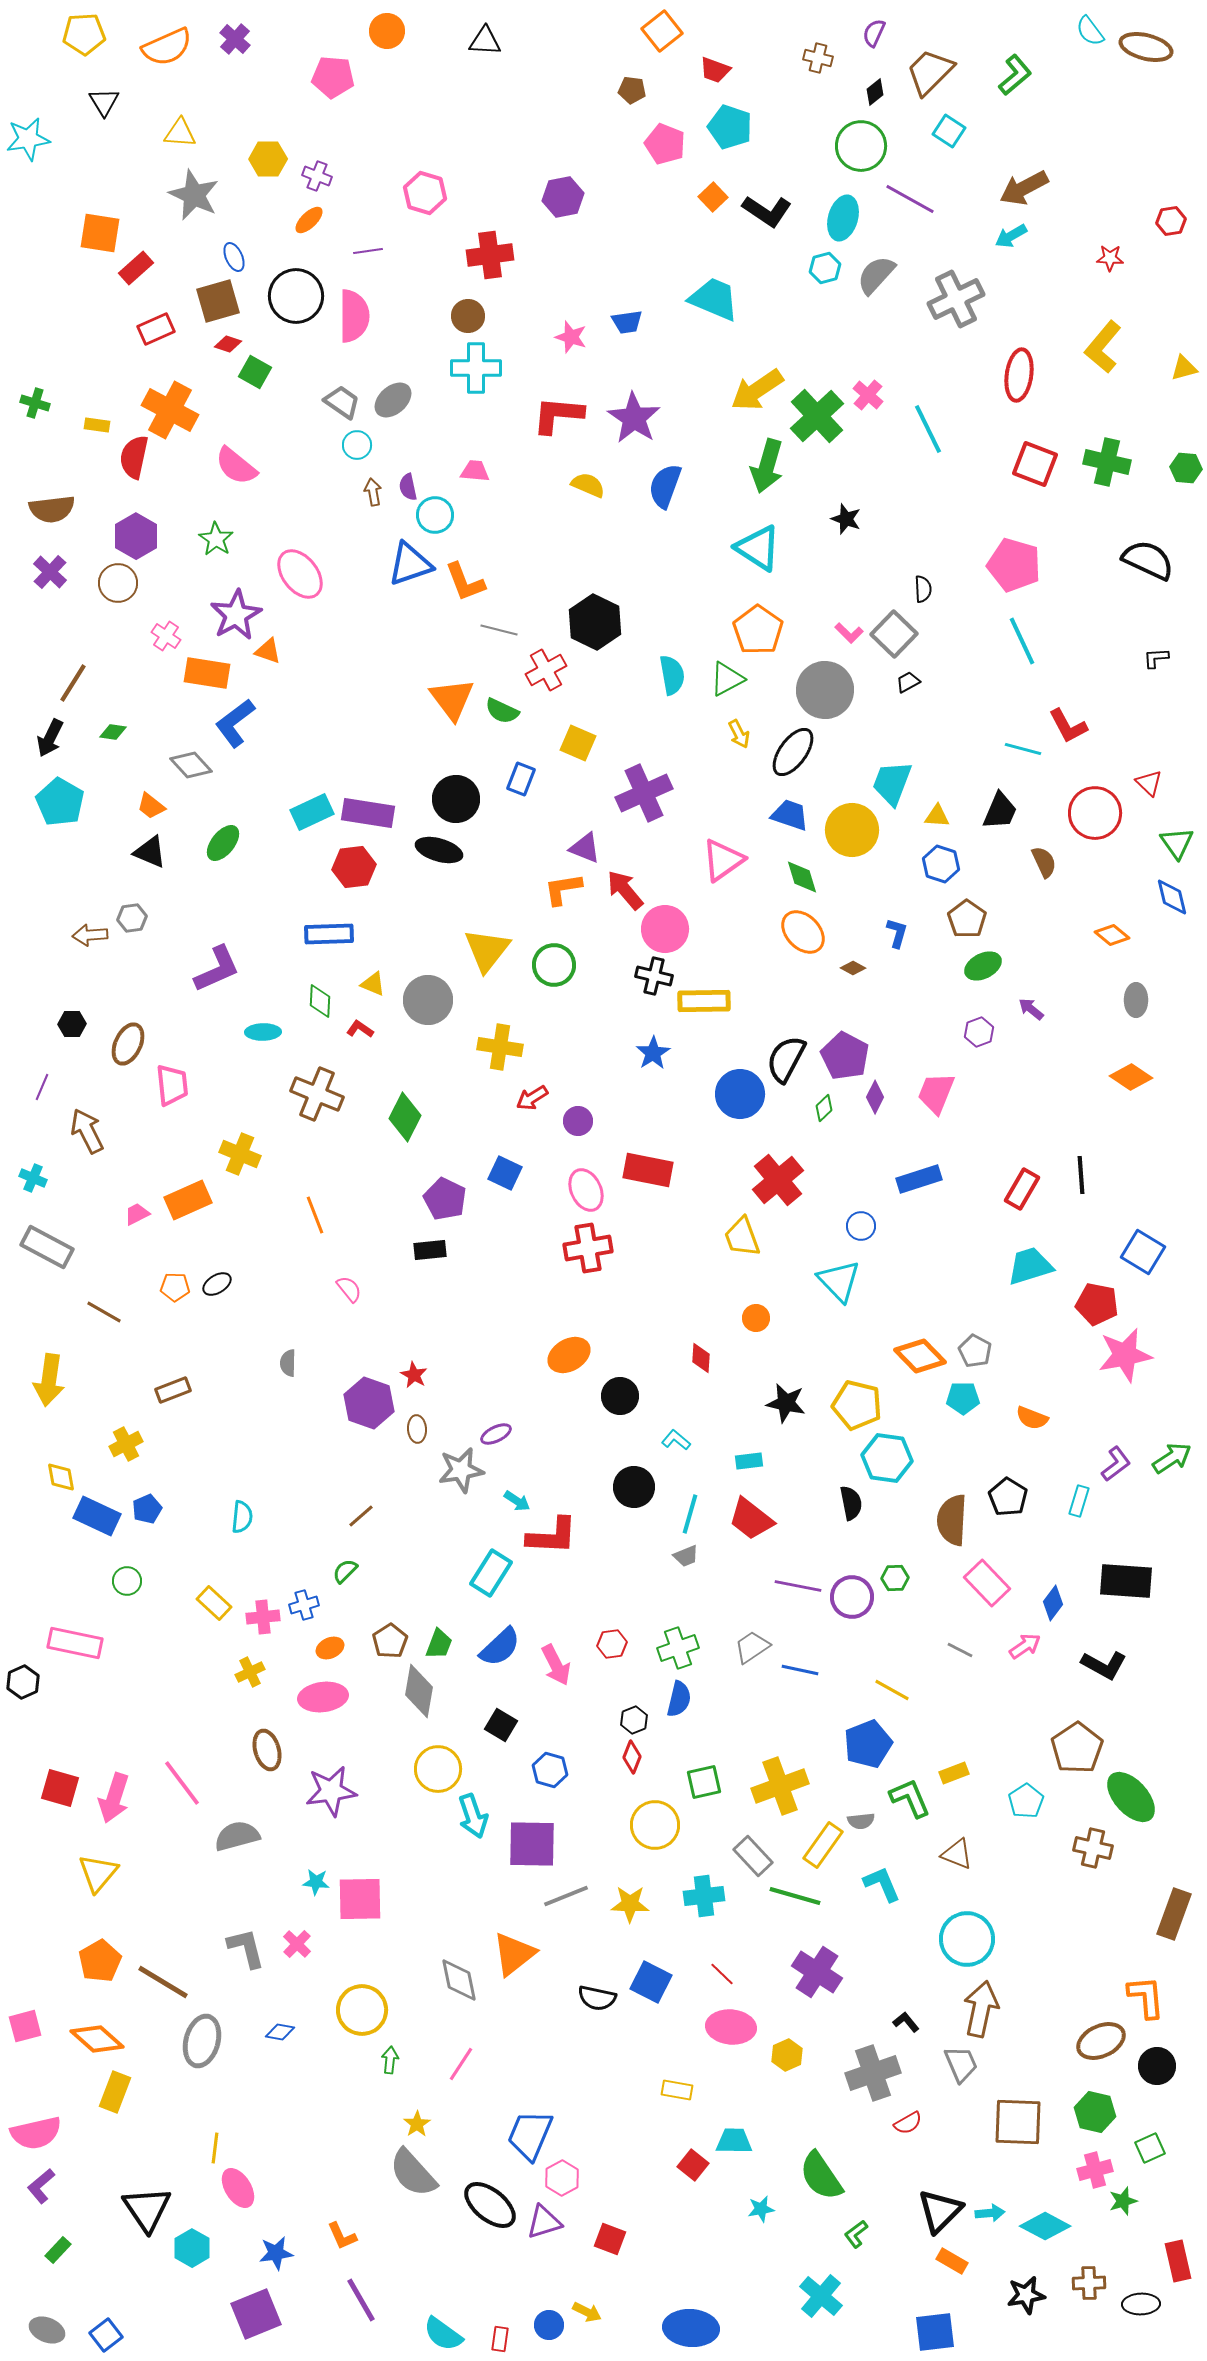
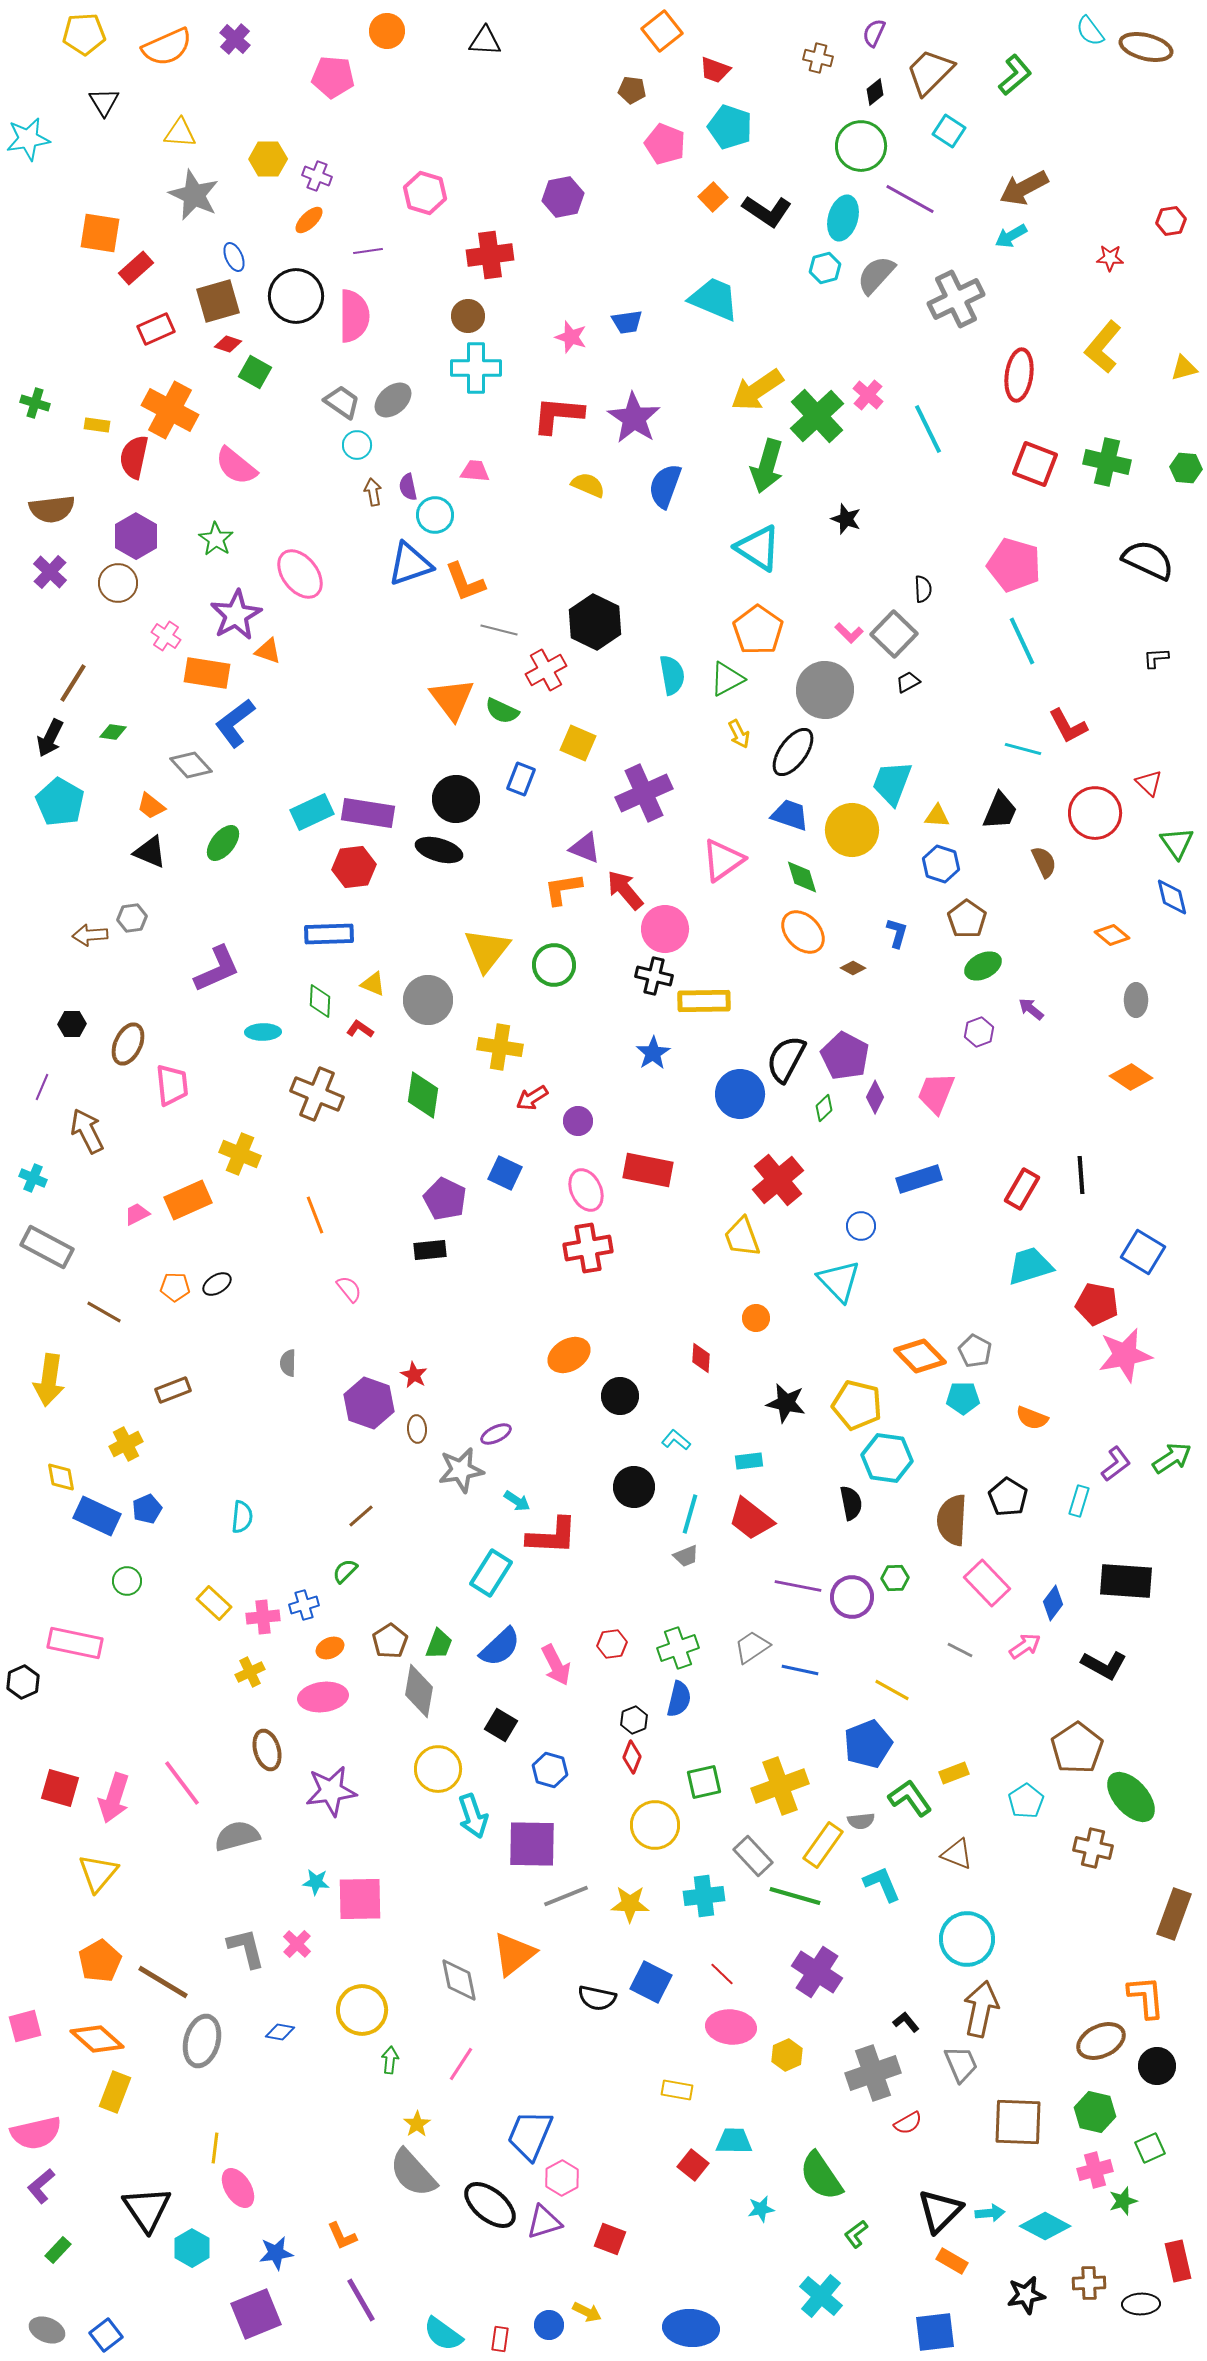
green diamond at (405, 1117): moved 18 px right, 22 px up; rotated 18 degrees counterclockwise
green L-shape at (910, 1798): rotated 12 degrees counterclockwise
